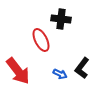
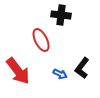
black cross: moved 4 px up
